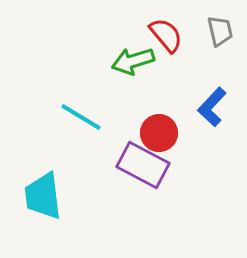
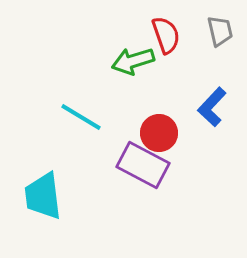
red semicircle: rotated 21 degrees clockwise
